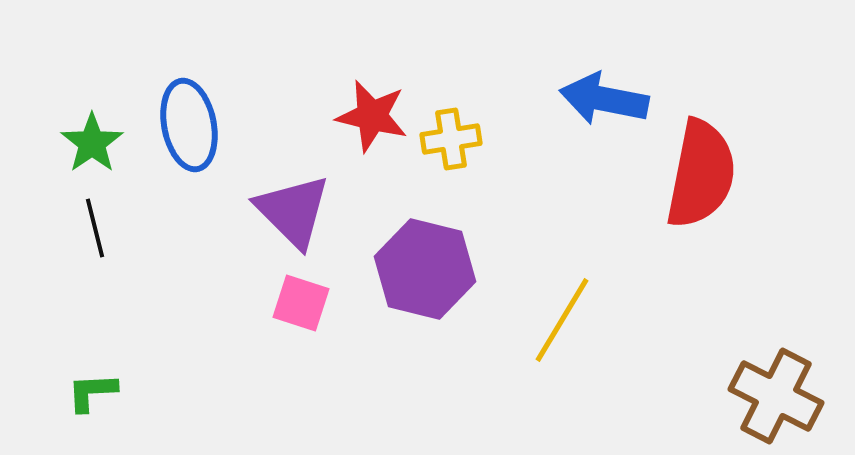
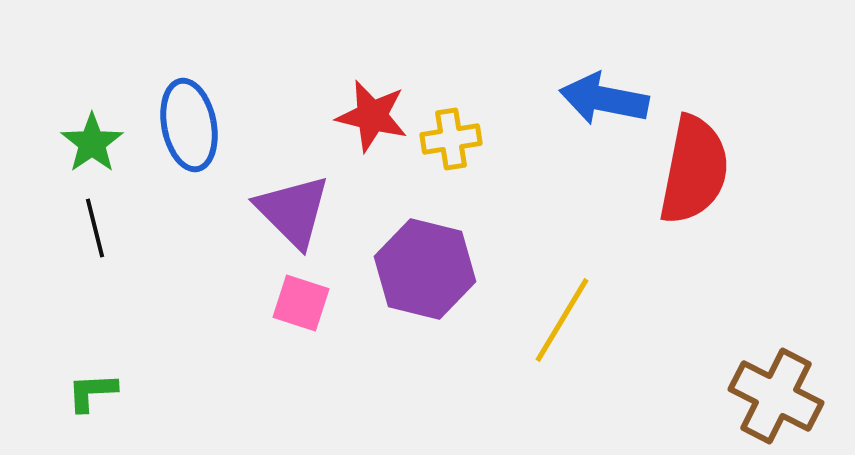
red semicircle: moved 7 px left, 4 px up
